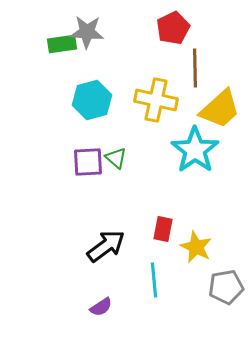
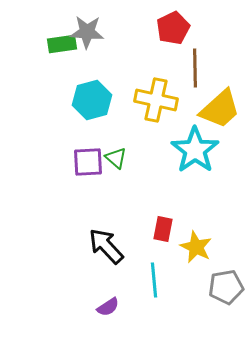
black arrow: rotated 96 degrees counterclockwise
purple semicircle: moved 7 px right
